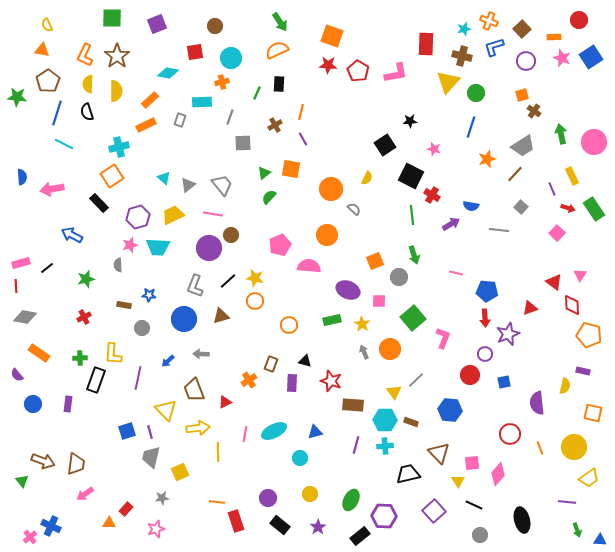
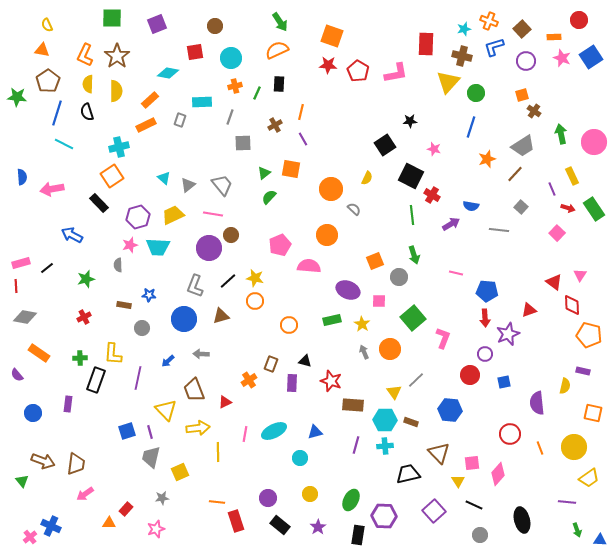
orange cross at (222, 82): moved 13 px right, 4 px down
red triangle at (530, 308): moved 1 px left, 2 px down
blue circle at (33, 404): moved 9 px down
black rectangle at (360, 536): moved 2 px left, 1 px up; rotated 42 degrees counterclockwise
